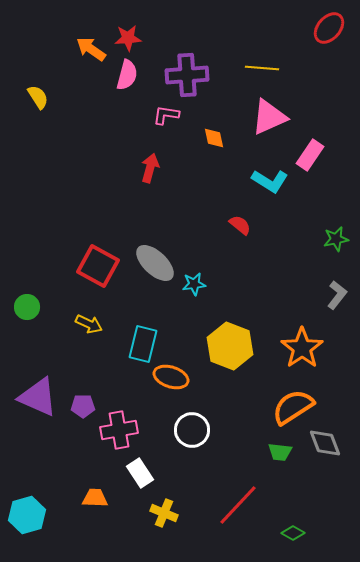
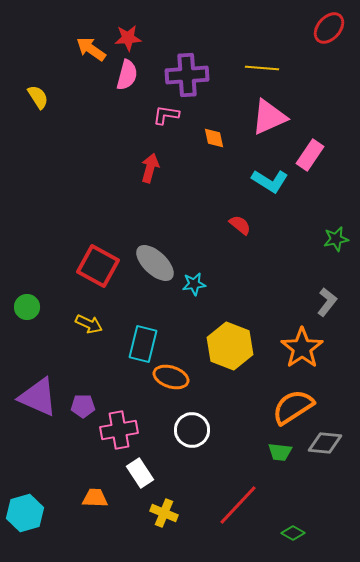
gray L-shape: moved 10 px left, 7 px down
gray diamond: rotated 64 degrees counterclockwise
cyan hexagon: moved 2 px left, 2 px up
